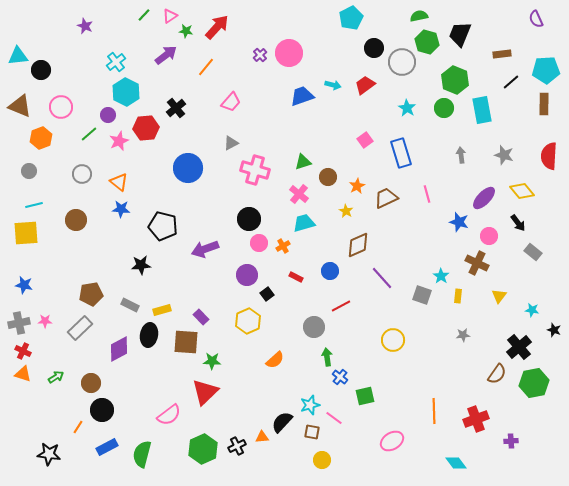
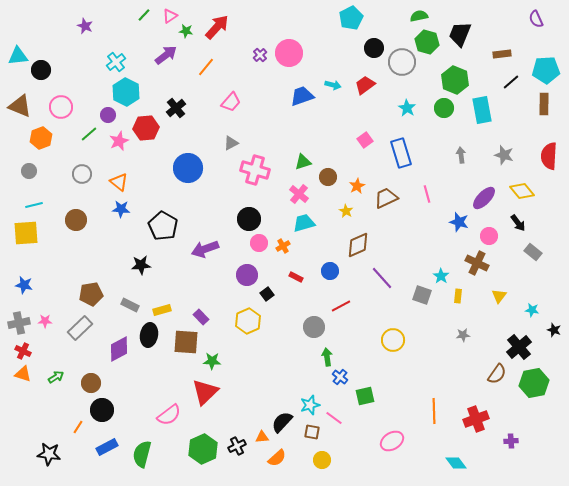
black pentagon at (163, 226): rotated 16 degrees clockwise
orange semicircle at (275, 360): moved 2 px right, 98 px down
